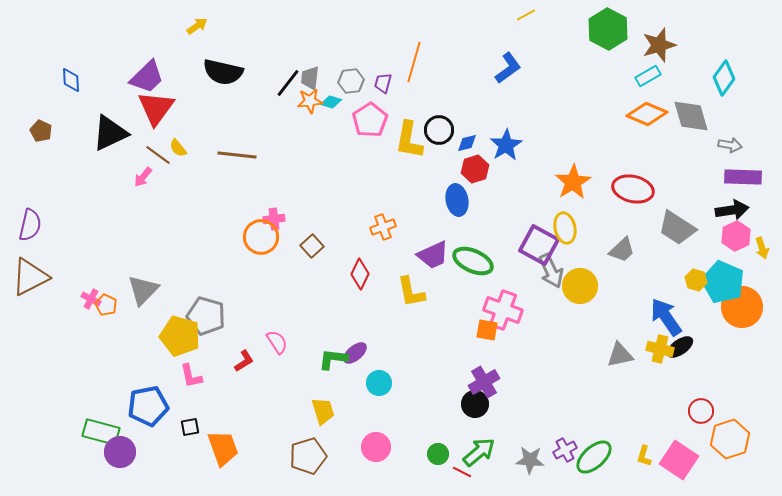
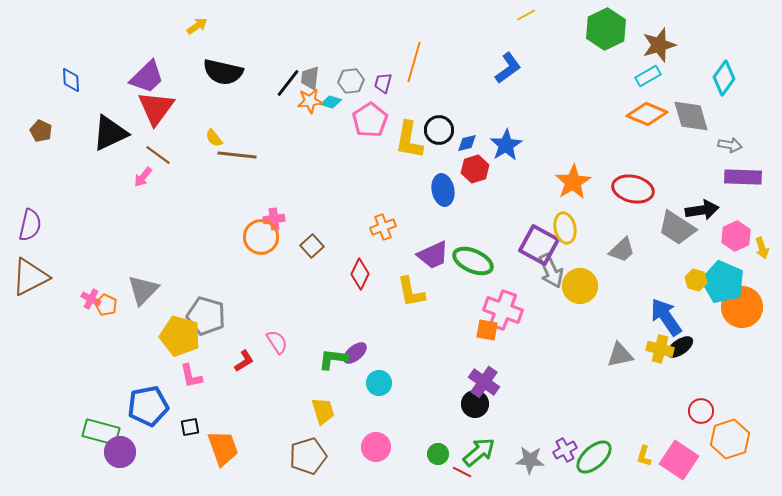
green hexagon at (608, 29): moved 2 px left; rotated 6 degrees clockwise
yellow semicircle at (178, 148): moved 36 px right, 10 px up
blue ellipse at (457, 200): moved 14 px left, 10 px up
black arrow at (732, 210): moved 30 px left
purple cross at (484, 382): rotated 24 degrees counterclockwise
